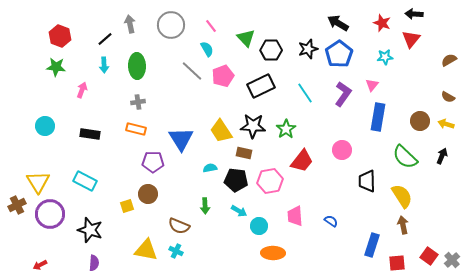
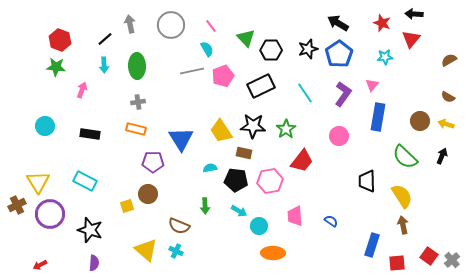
red hexagon at (60, 36): moved 4 px down
gray line at (192, 71): rotated 55 degrees counterclockwise
pink circle at (342, 150): moved 3 px left, 14 px up
yellow triangle at (146, 250): rotated 30 degrees clockwise
